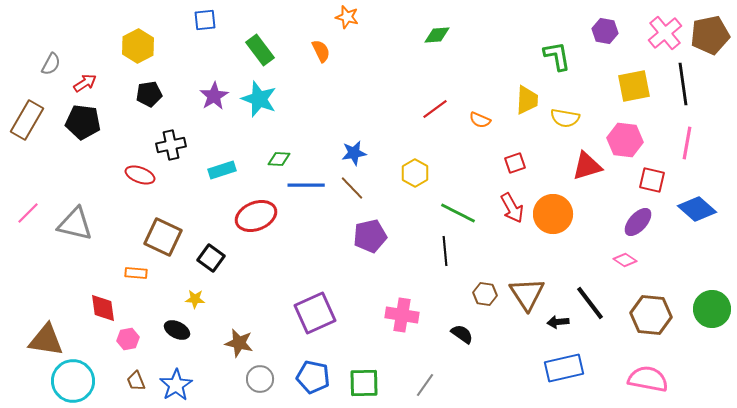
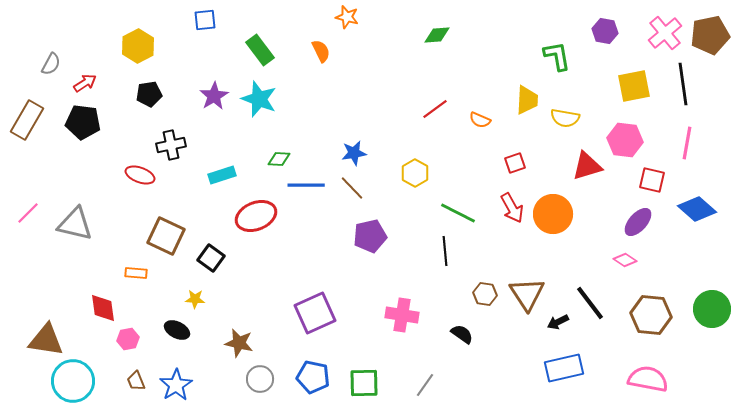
cyan rectangle at (222, 170): moved 5 px down
brown square at (163, 237): moved 3 px right, 1 px up
black arrow at (558, 322): rotated 20 degrees counterclockwise
